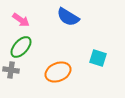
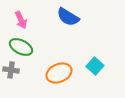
pink arrow: rotated 30 degrees clockwise
green ellipse: rotated 75 degrees clockwise
cyan square: moved 3 px left, 8 px down; rotated 24 degrees clockwise
orange ellipse: moved 1 px right, 1 px down
